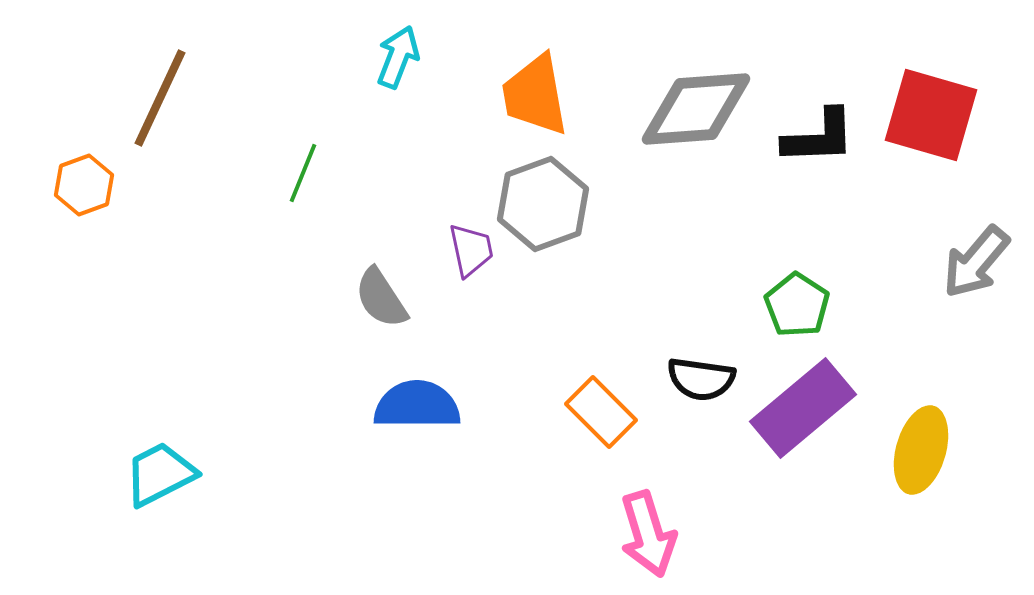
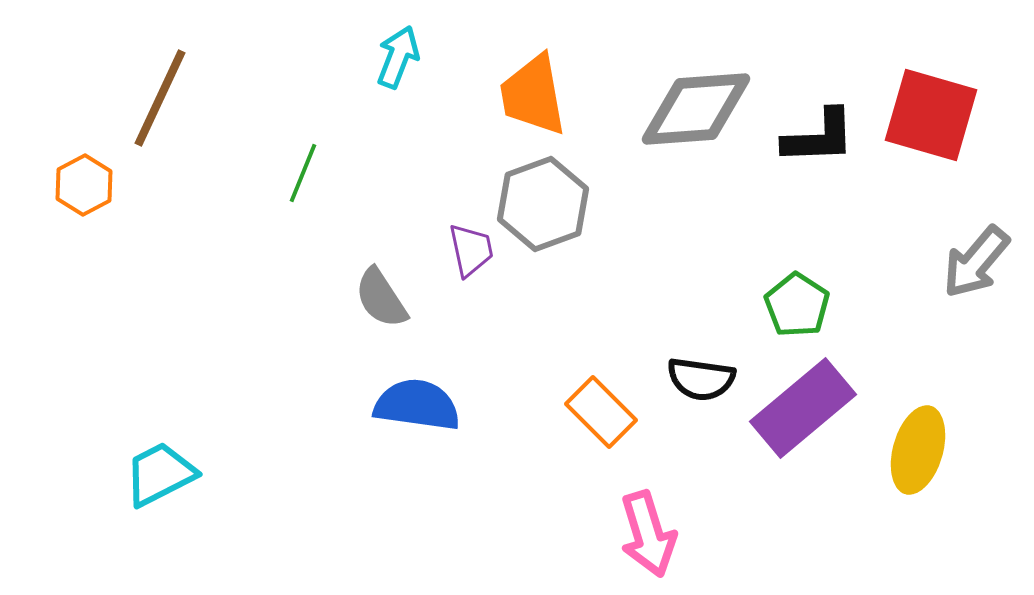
orange trapezoid: moved 2 px left
orange hexagon: rotated 8 degrees counterclockwise
blue semicircle: rotated 8 degrees clockwise
yellow ellipse: moved 3 px left
